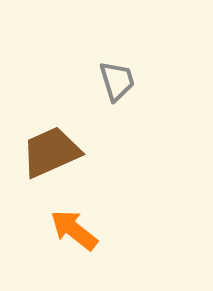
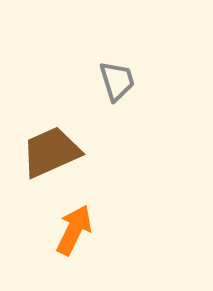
orange arrow: rotated 78 degrees clockwise
